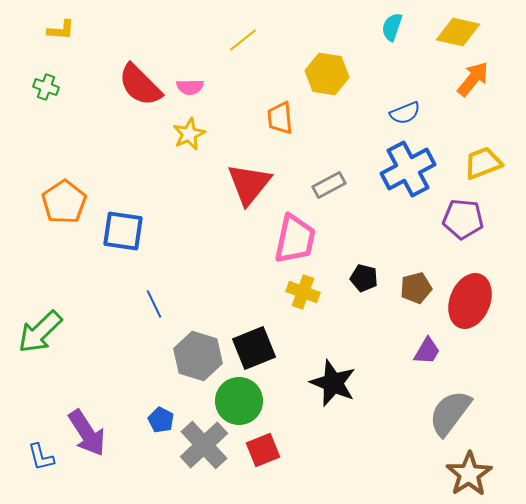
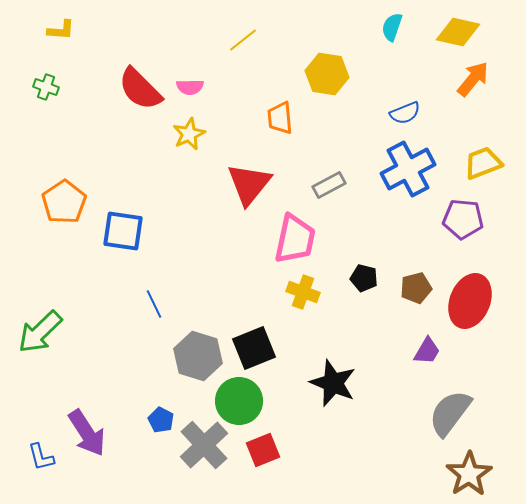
red semicircle: moved 4 px down
